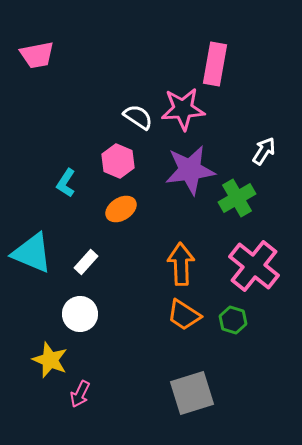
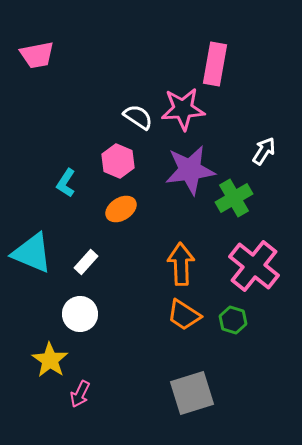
green cross: moved 3 px left
yellow star: rotated 12 degrees clockwise
